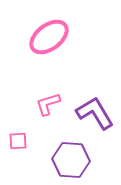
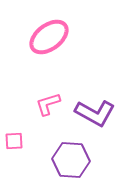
purple L-shape: rotated 150 degrees clockwise
pink square: moved 4 px left
